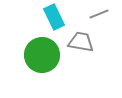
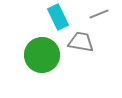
cyan rectangle: moved 4 px right
